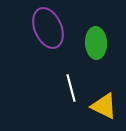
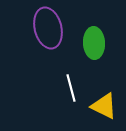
purple ellipse: rotated 9 degrees clockwise
green ellipse: moved 2 px left
